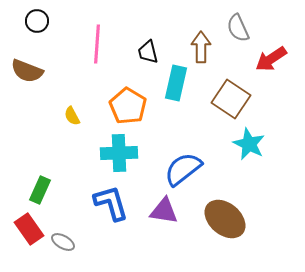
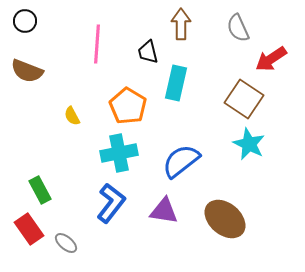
black circle: moved 12 px left
brown arrow: moved 20 px left, 23 px up
brown square: moved 13 px right
cyan cross: rotated 9 degrees counterclockwise
blue semicircle: moved 2 px left, 8 px up
green rectangle: rotated 52 degrees counterclockwise
blue L-shape: rotated 54 degrees clockwise
gray ellipse: moved 3 px right, 1 px down; rotated 10 degrees clockwise
